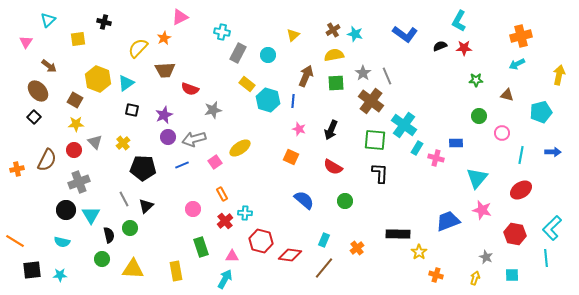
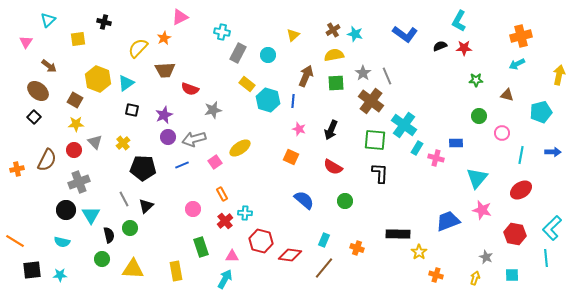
brown ellipse at (38, 91): rotated 10 degrees counterclockwise
orange cross at (357, 248): rotated 32 degrees counterclockwise
